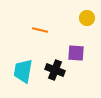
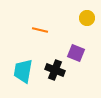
purple square: rotated 18 degrees clockwise
